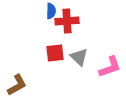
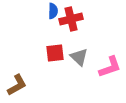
blue semicircle: moved 2 px right
red cross: moved 4 px right, 2 px up; rotated 10 degrees counterclockwise
